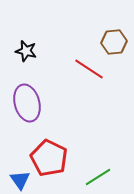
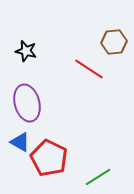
blue triangle: moved 38 px up; rotated 25 degrees counterclockwise
